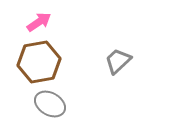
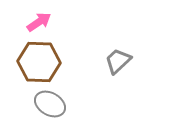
brown hexagon: rotated 12 degrees clockwise
